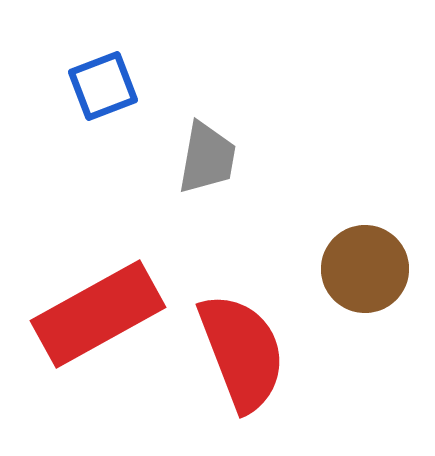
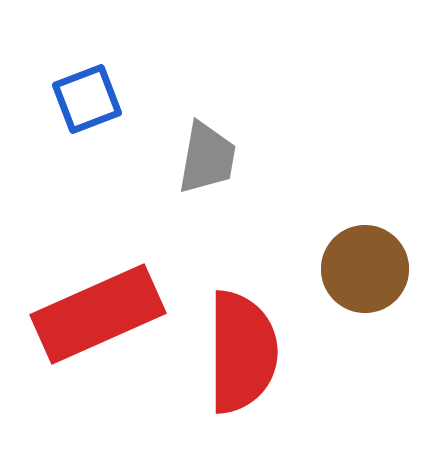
blue square: moved 16 px left, 13 px down
red rectangle: rotated 5 degrees clockwise
red semicircle: rotated 21 degrees clockwise
